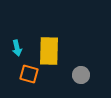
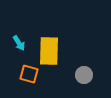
cyan arrow: moved 2 px right, 5 px up; rotated 21 degrees counterclockwise
gray circle: moved 3 px right
